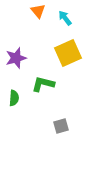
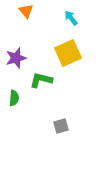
orange triangle: moved 12 px left
cyan arrow: moved 6 px right
green L-shape: moved 2 px left, 4 px up
